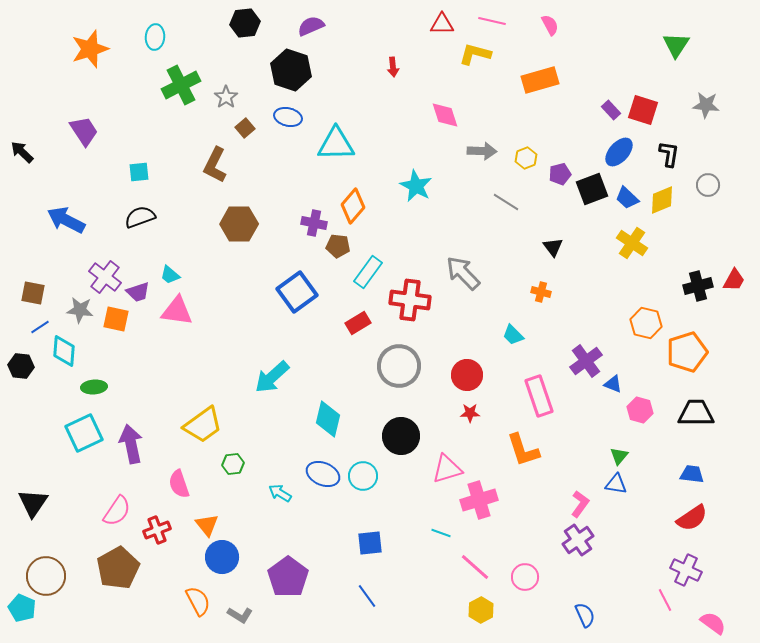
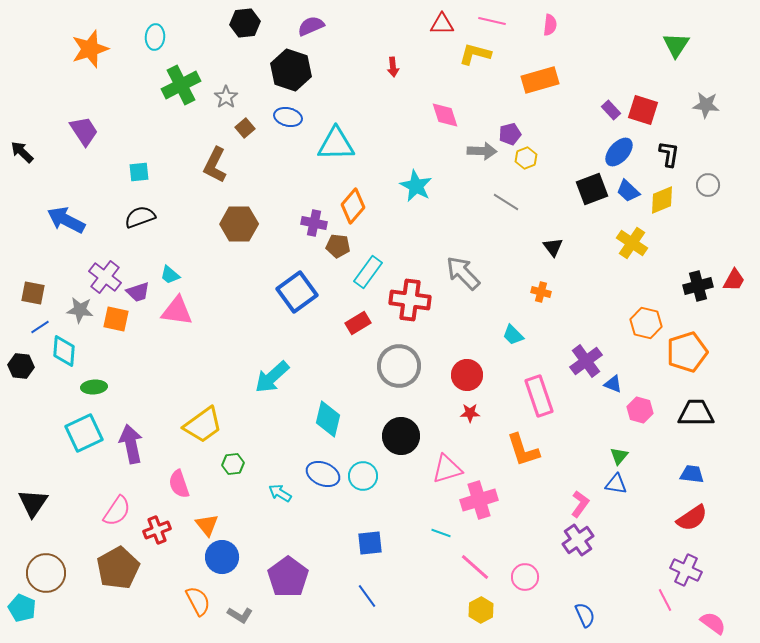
pink semicircle at (550, 25): rotated 35 degrees clockwise
purple pentagon at (560, 174): moved 50 px left, 40 px up
blue trapezoid at (627, 198): moved 1 px right, 7 px up
brown circle at (46, 576): moved 3 px up
